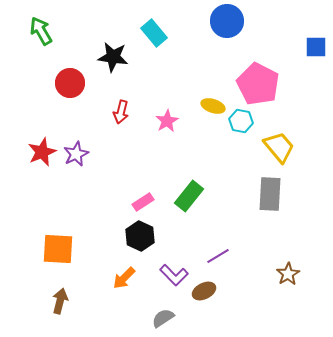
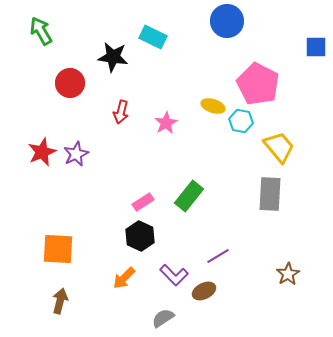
cyan rectangle: moved 1 px left, 4 px down; rotated 24 degrees counterclockwise
pink star: moved 1 px left, 2 px down
